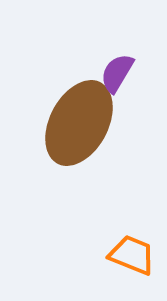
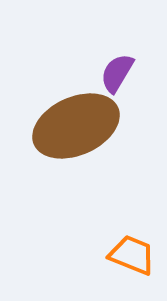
brown ellipse: moved 3 px left, 3 px down; rotated 38 degrees clockwise
